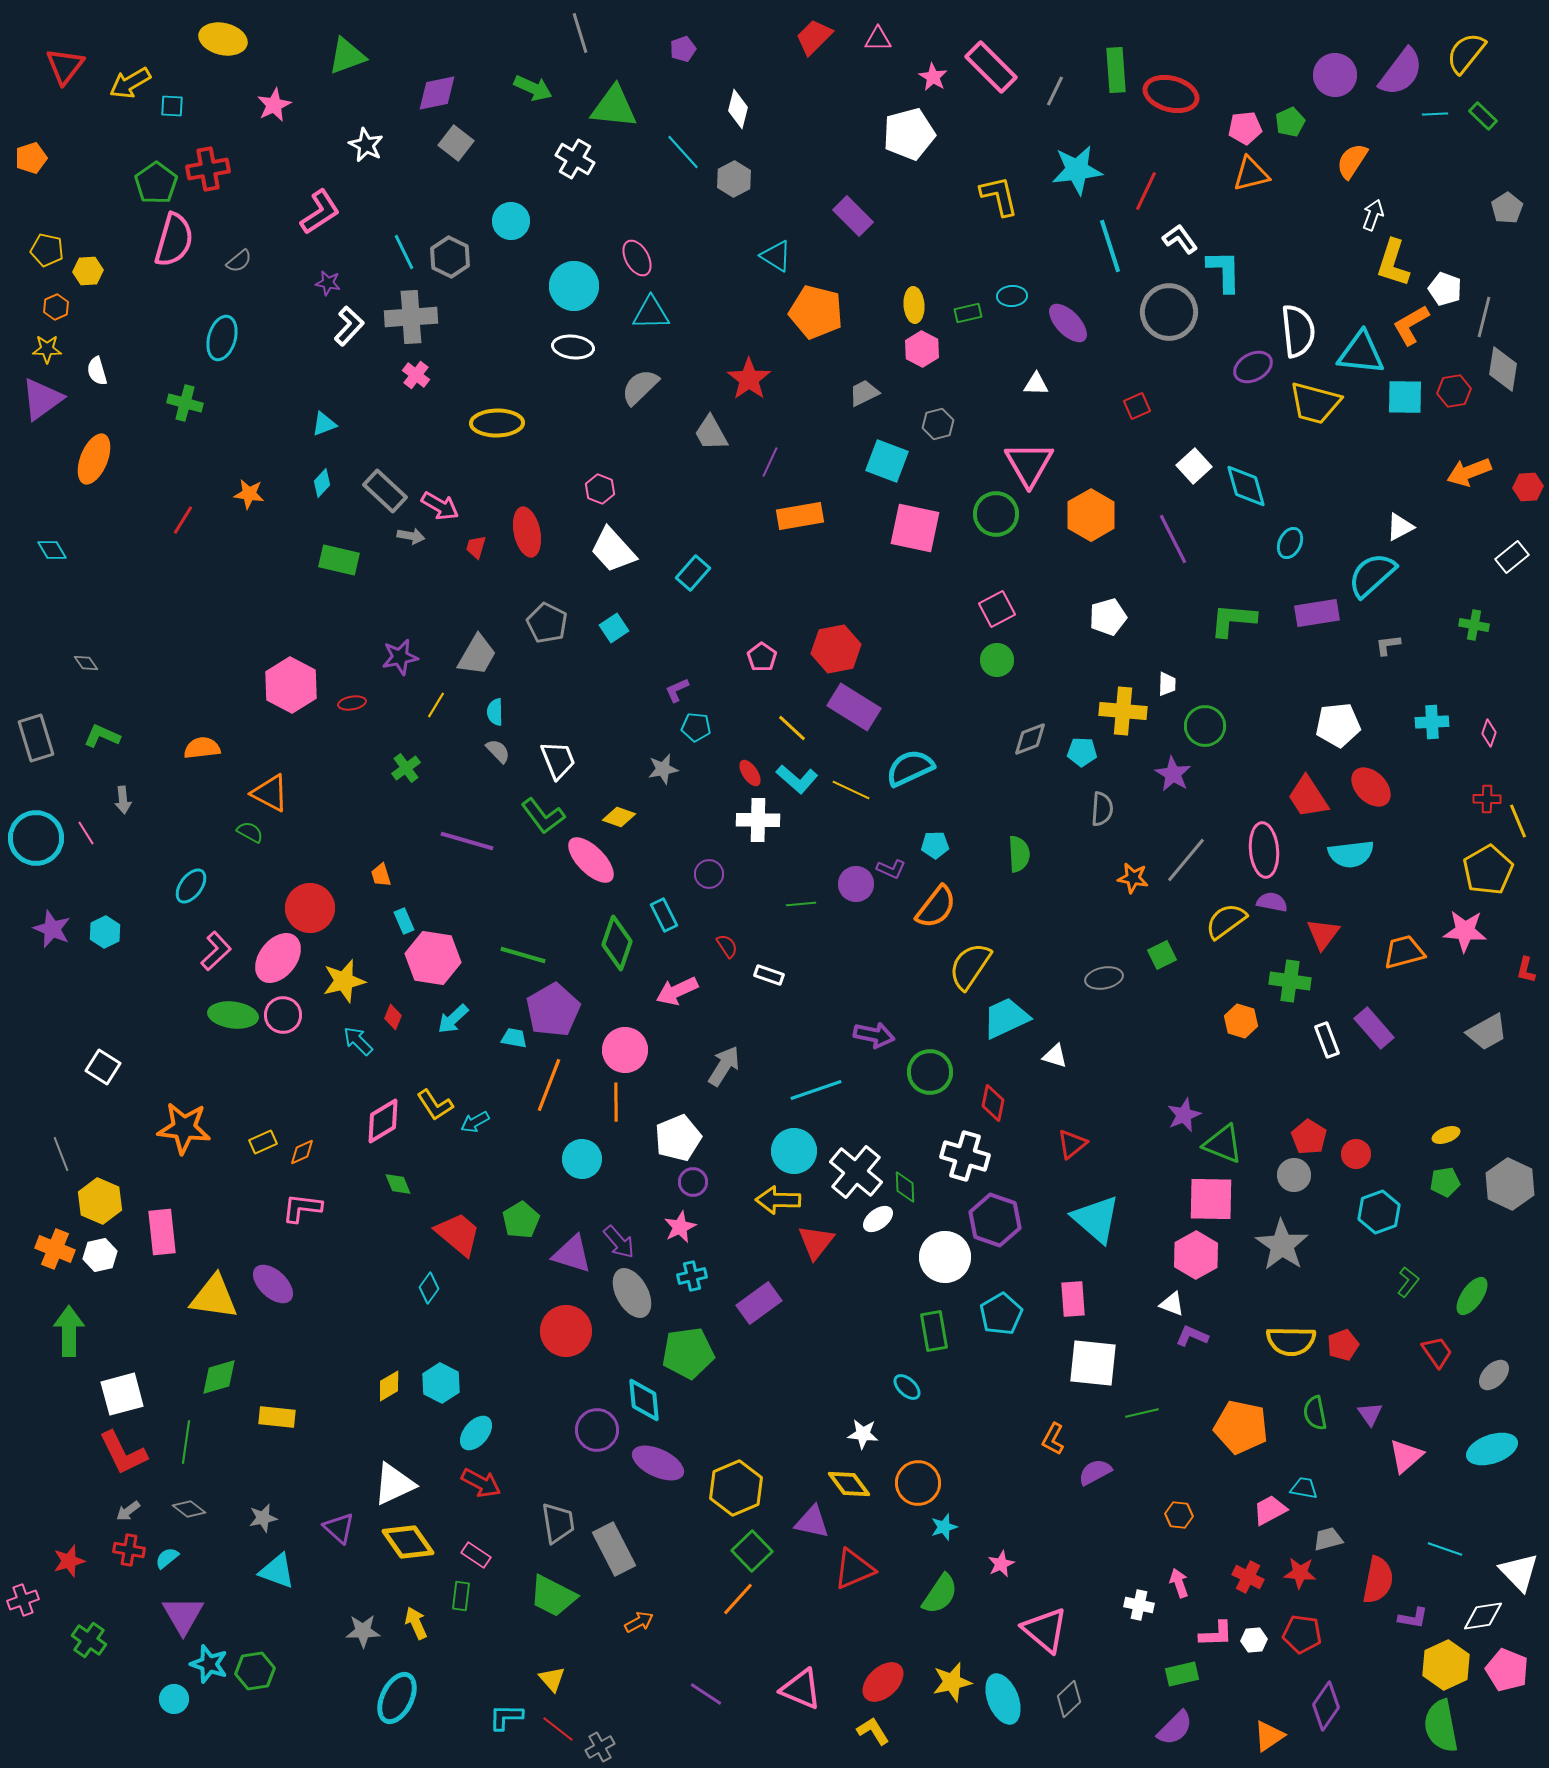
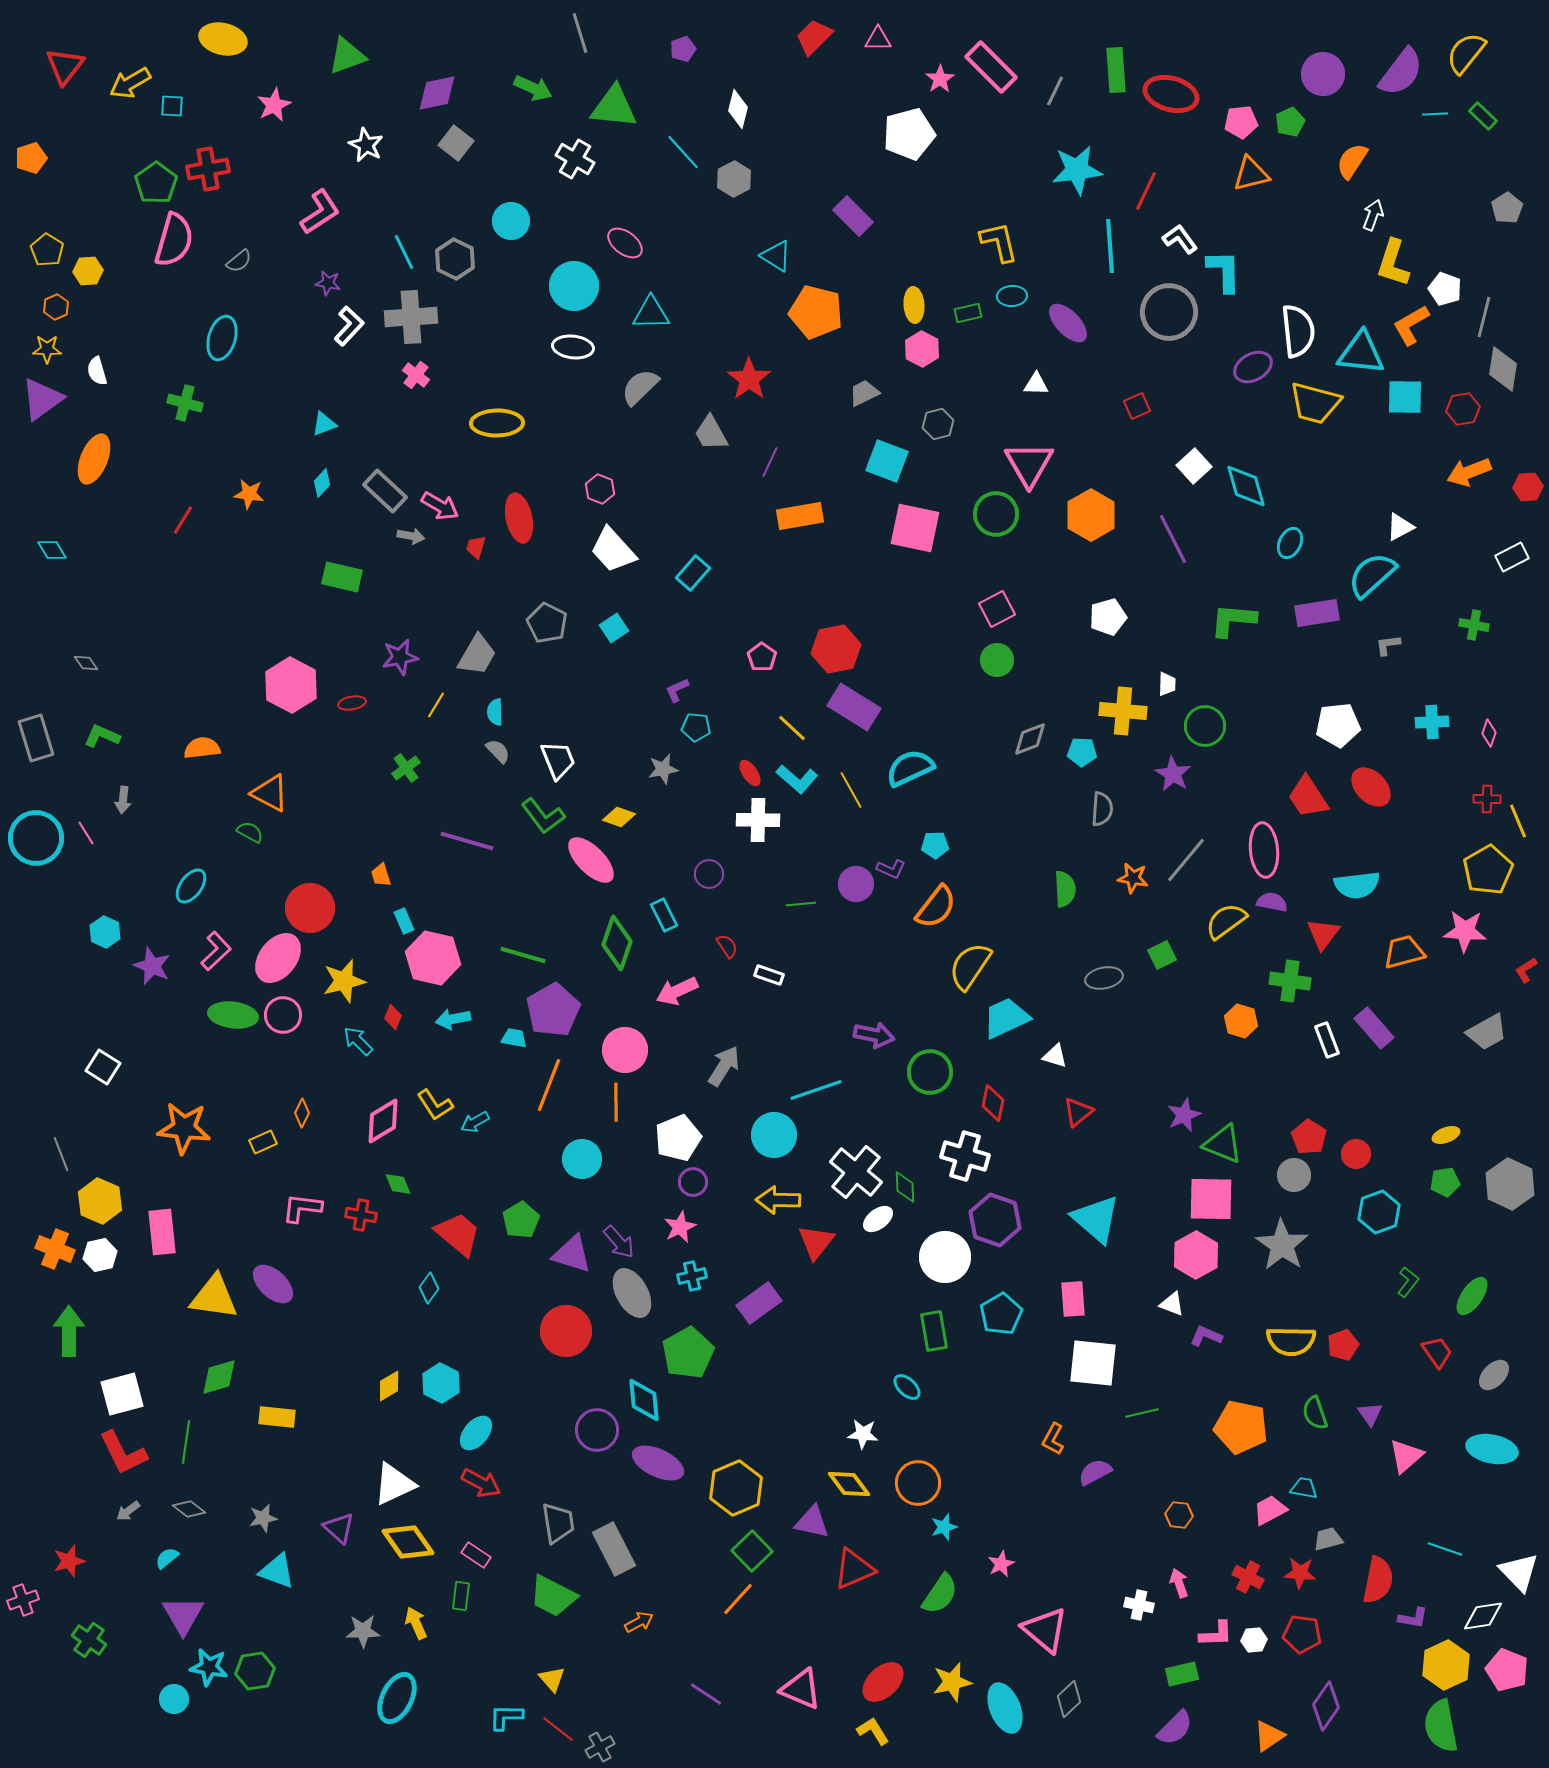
purple circle at (1335, 75): moved 12 px left, 1 px up
pink star at (933, 77): moved 7 px right, 2 px down; rotated 8 degrees clockwise
pink pentagon at (1245, 128): moved 4 px left, 6 px up
yellow L-shape at (999, 196): moved 46 px down
cyan line at (1110, 246): rotated 14 degrees clockwise
yellow pentagon at (47, 250): rotated 20 degrees clockwise
gray hexagon at (450, 257): moved 5 px right, 2 px down
pink ellipse at (637, 258): moved 12 px left, 15 px up; rotated 24 degrees counterclockwise
red hexagon at (1454, 391): moved 9 px right, 18 px down
red ellipse at (527, 532): moved 8 px left, 14 px up
white rectangle at (1512, 557): rotated 12 degrees clockwise
green rectangle at (339, 560): moved 3 px right, 17 px down
yellow line at (851, 790): rotated 36 degrees clockwise
gray arrow at (123, 800): rotated 12 degrees clockwise
green semicircle at (1019, 854): moved 46 px right, 35 px down
cyan semicircle at (1351, 854): moved 6 px right, 31 px down
purple star at (52, 929): moved 100 px right, 37 px down
cyan hexagon at (105, 932): rotated 8 degrees counterclockwise
pink hexagon at (433, 958): rotated 4 degrees clockwise
red L-shape at (1526, 970): rotated 44 degrees clockwise
cyan arrow at (453, 1019): rotated 32 degrees clockwise
red triangle at (1072, 1144): moved 6 px right, 32 px up
cyan circle at (794, 1151): moved 20 px left, 16 px up
orange diamond at (302, 1152): moved 39 px up; rotated 40 degrees counterclockwise
purple L-shape at (1192, 1336): moved 14 px right
green pentagon at (688, 1353): rotated 21 degrees counterclockwise
green semicircle at (1315, 1413): rotated 8 degrees counterclockwise
cyan ellipse at (1492, 1449): rotated 30 degrees clockwise
red cross at (129, 1550): moved 232 px right, 335 px up
cyan star at (209, 1664): moved 3 px down; rotated 9 degrees counterclockwise
cyan ellipse at (1003, 1699): moved 2 px right, 9 px down
